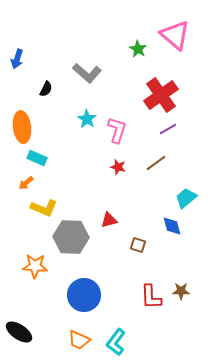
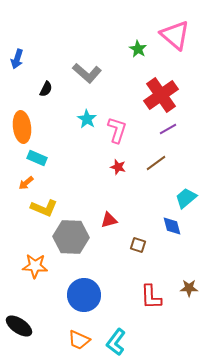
brown star: moved 8 px right, 3 px up
black ellipse: moved 6 px up
